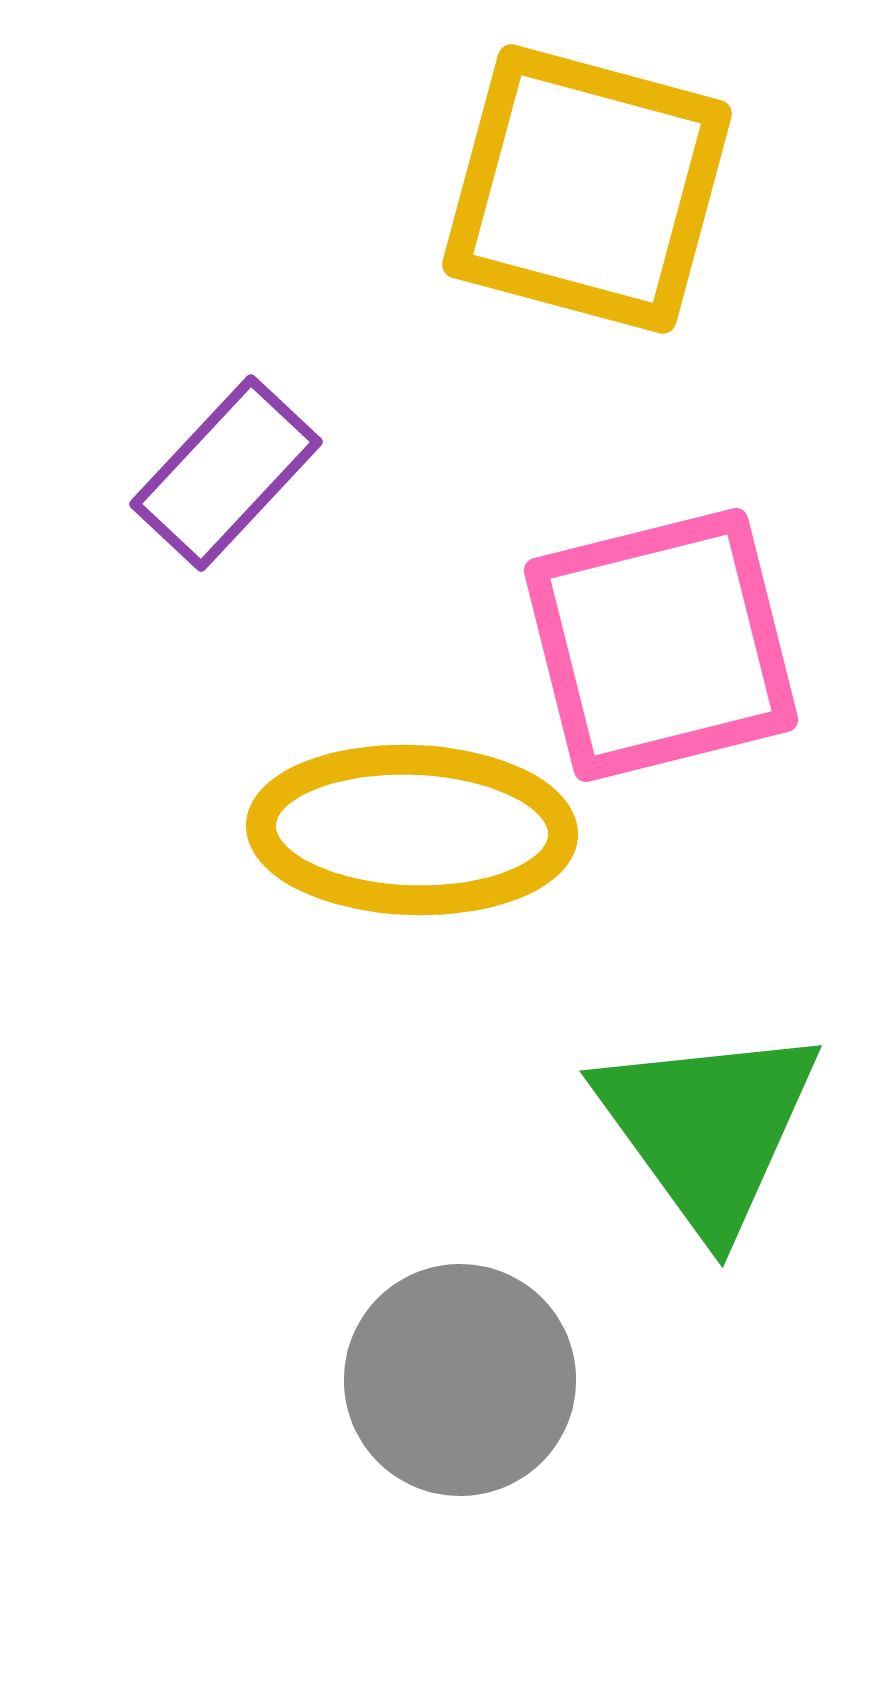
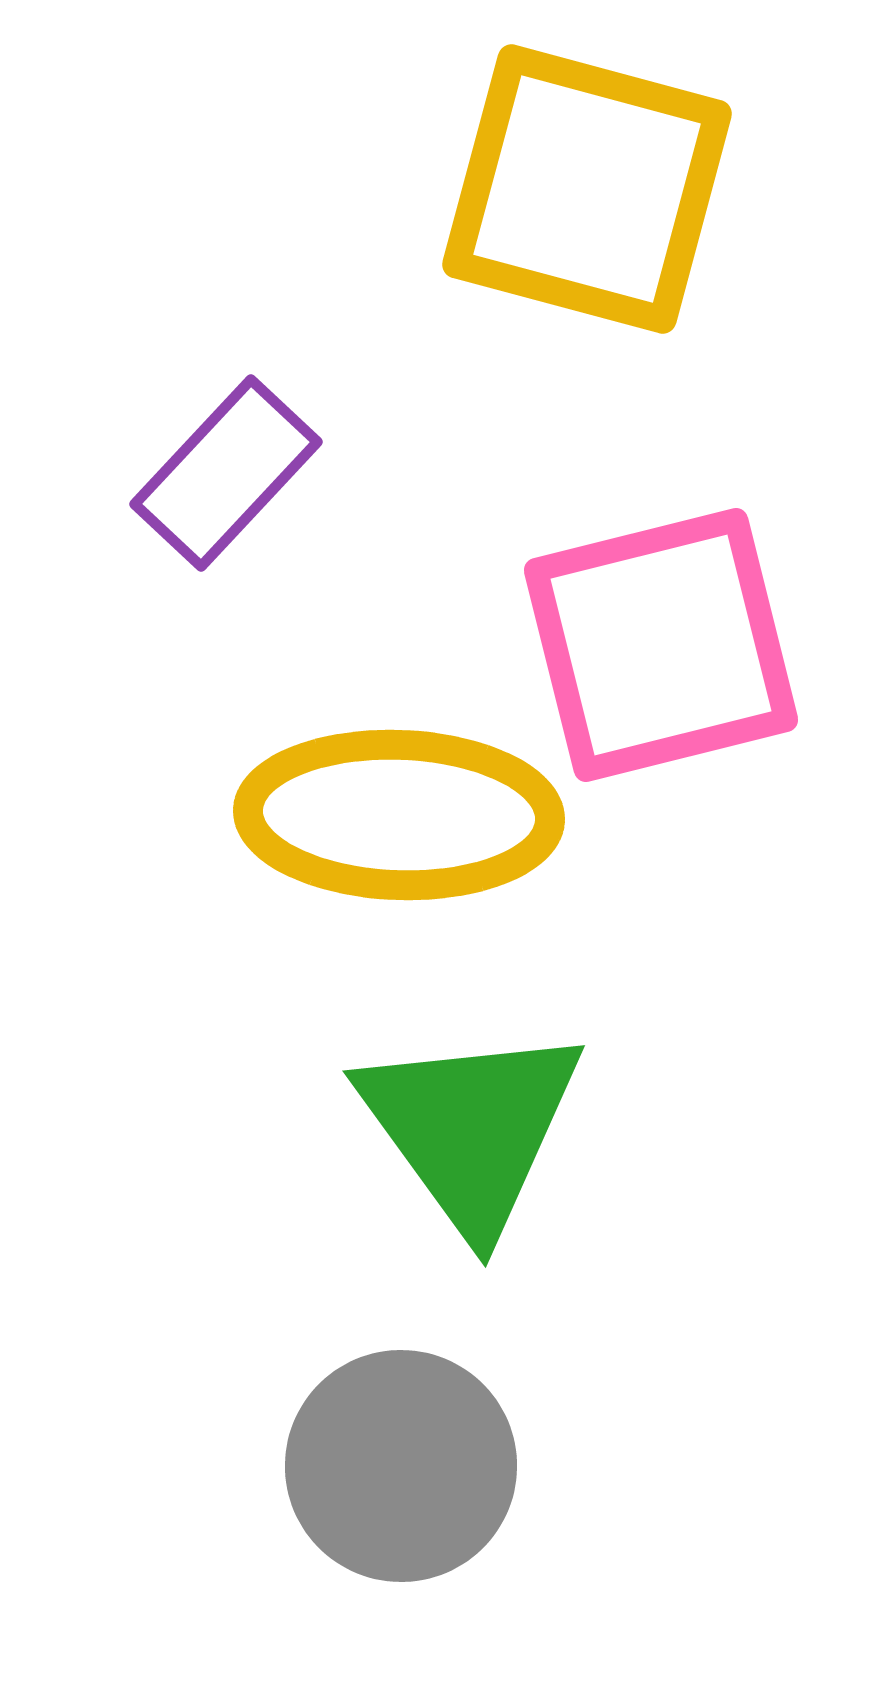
yellow ellipse: moved 13 px left, 15 px up
green triangle: moved 237 px left
gray circle: moved 59 px left, 86 px down
